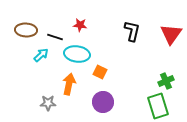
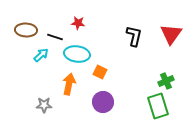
red star: moved 2 px left, 2 px up
black L-shape: moved 2 px right, 5 px down
gray star: moved 4 px left, 2 px down
